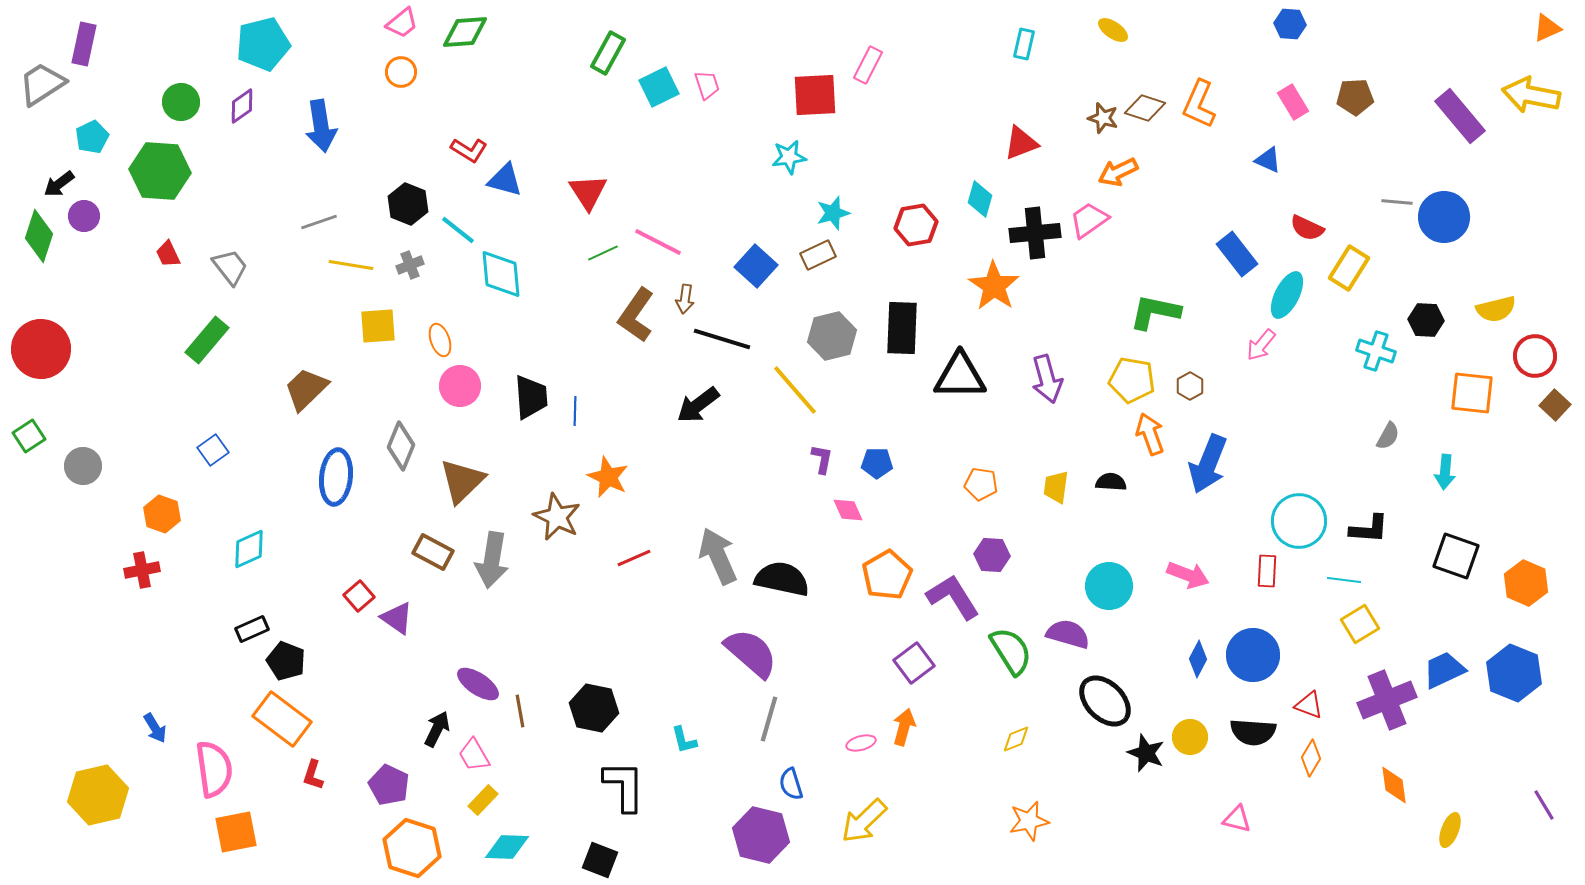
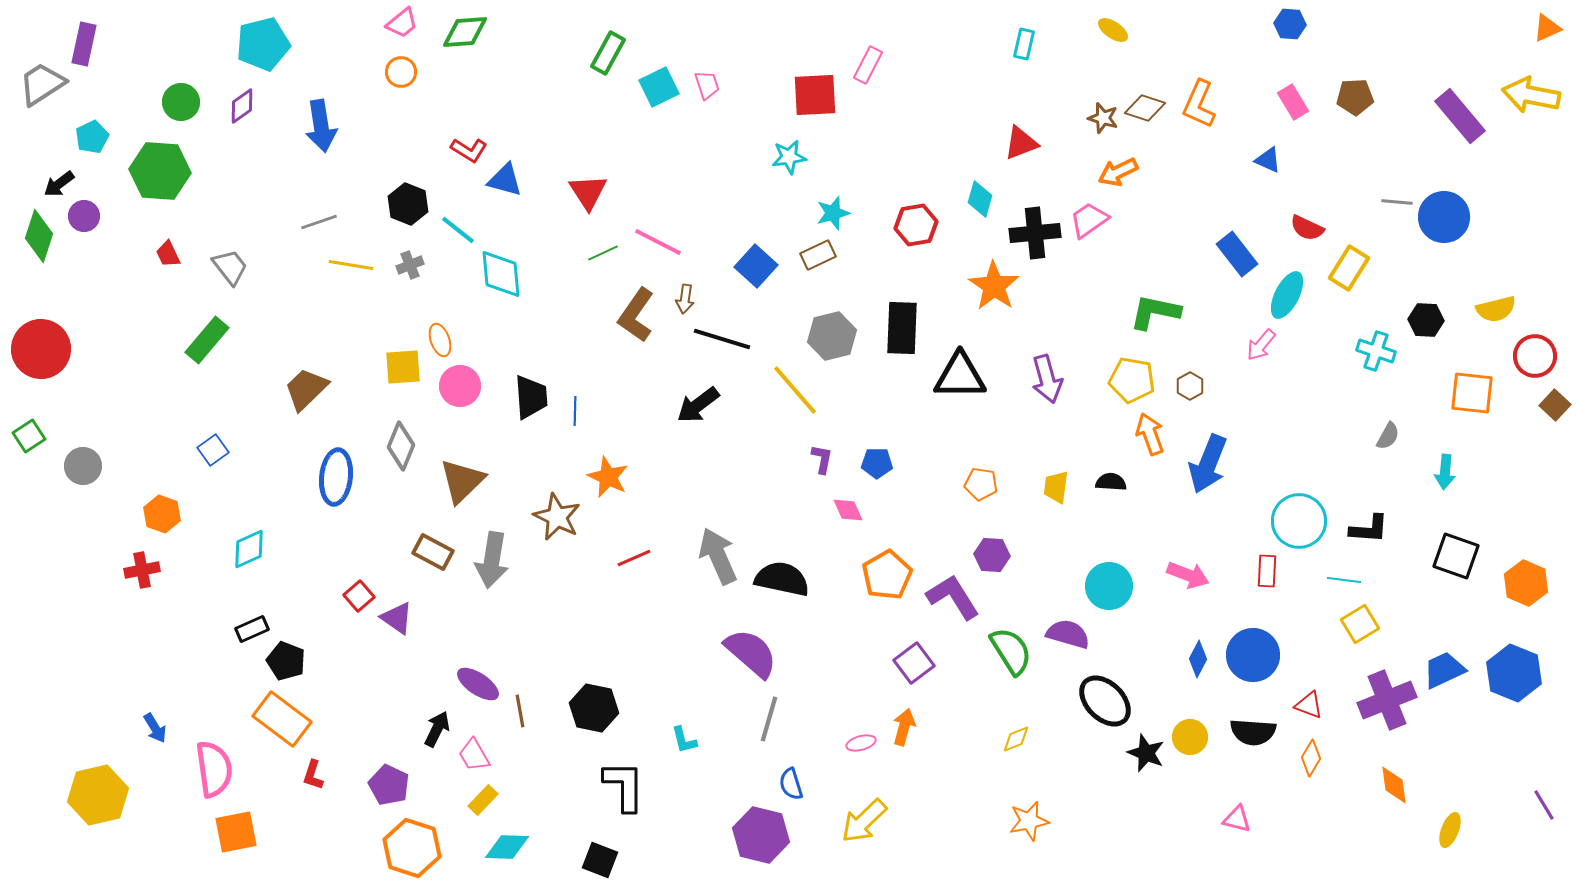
yellow square at (378, 326): moved 25 px right, 41 px down
